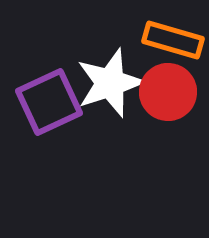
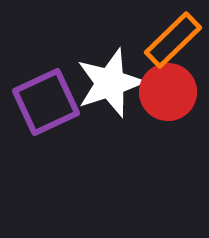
orange rectangle: rotated 60 degrees counterclockwise
purple square: moved 3 px left
